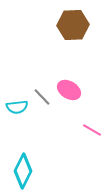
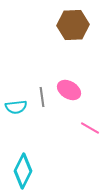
gray line: rotated 36 degrees clockwise
cyan semicircle: moved 1 px left
pink line: moved 2 px left, 2 px up
